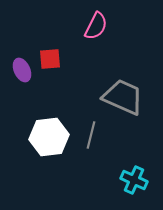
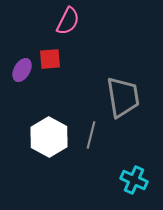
pink semicircle: moved 28 px left, 5 px up
purple ellipse: rotated 55 degrees clockwise
gray trapezoid: rotated 57 degrees clockwise
white hexagon: rotated 24 degrees counterclockwise
